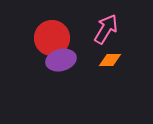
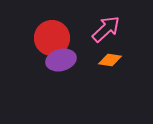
pink arrow: rotated 16 degrees clockwise
orange diamond: rotated 10 degrees clockwise
